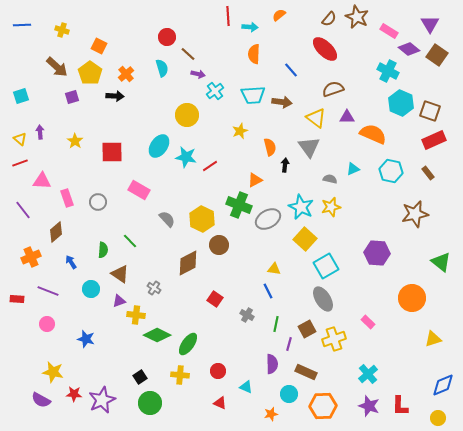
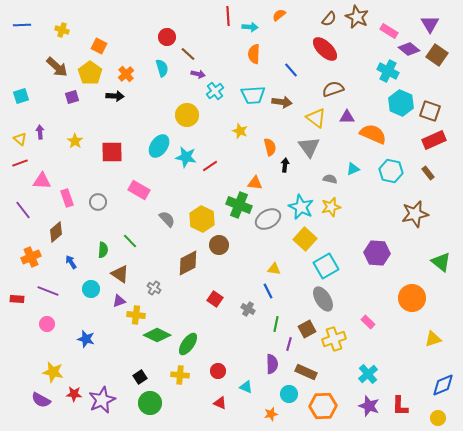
yellow star at (240, 131): rotated 28 degrees counterclockwise
orange triangle at (255, 180): moved 3 px down; rotated 35 degrees clockwise
gray cross at (247, 315): moved 1 px right, 6 px up
